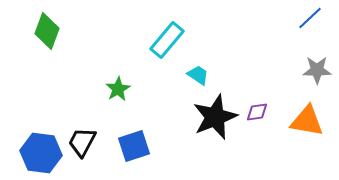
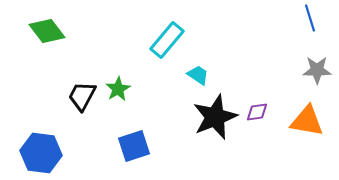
blue line: rotated 64 degrees counterclockwise
green diamond: rotated 57 degrees counterclockwise
black trapezoid: moved 46 px up
